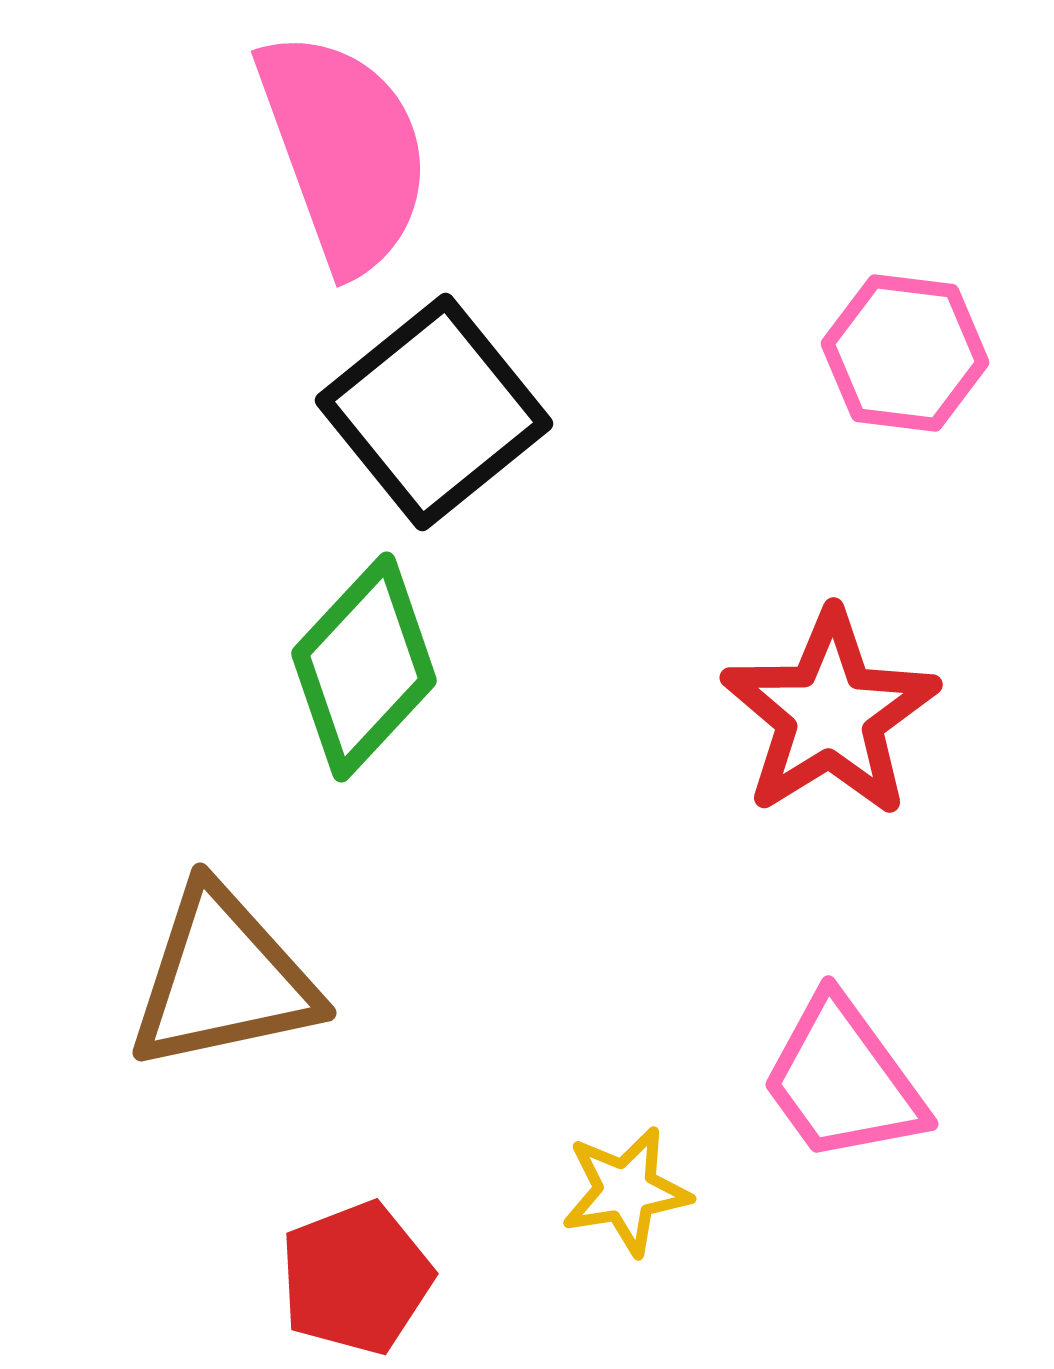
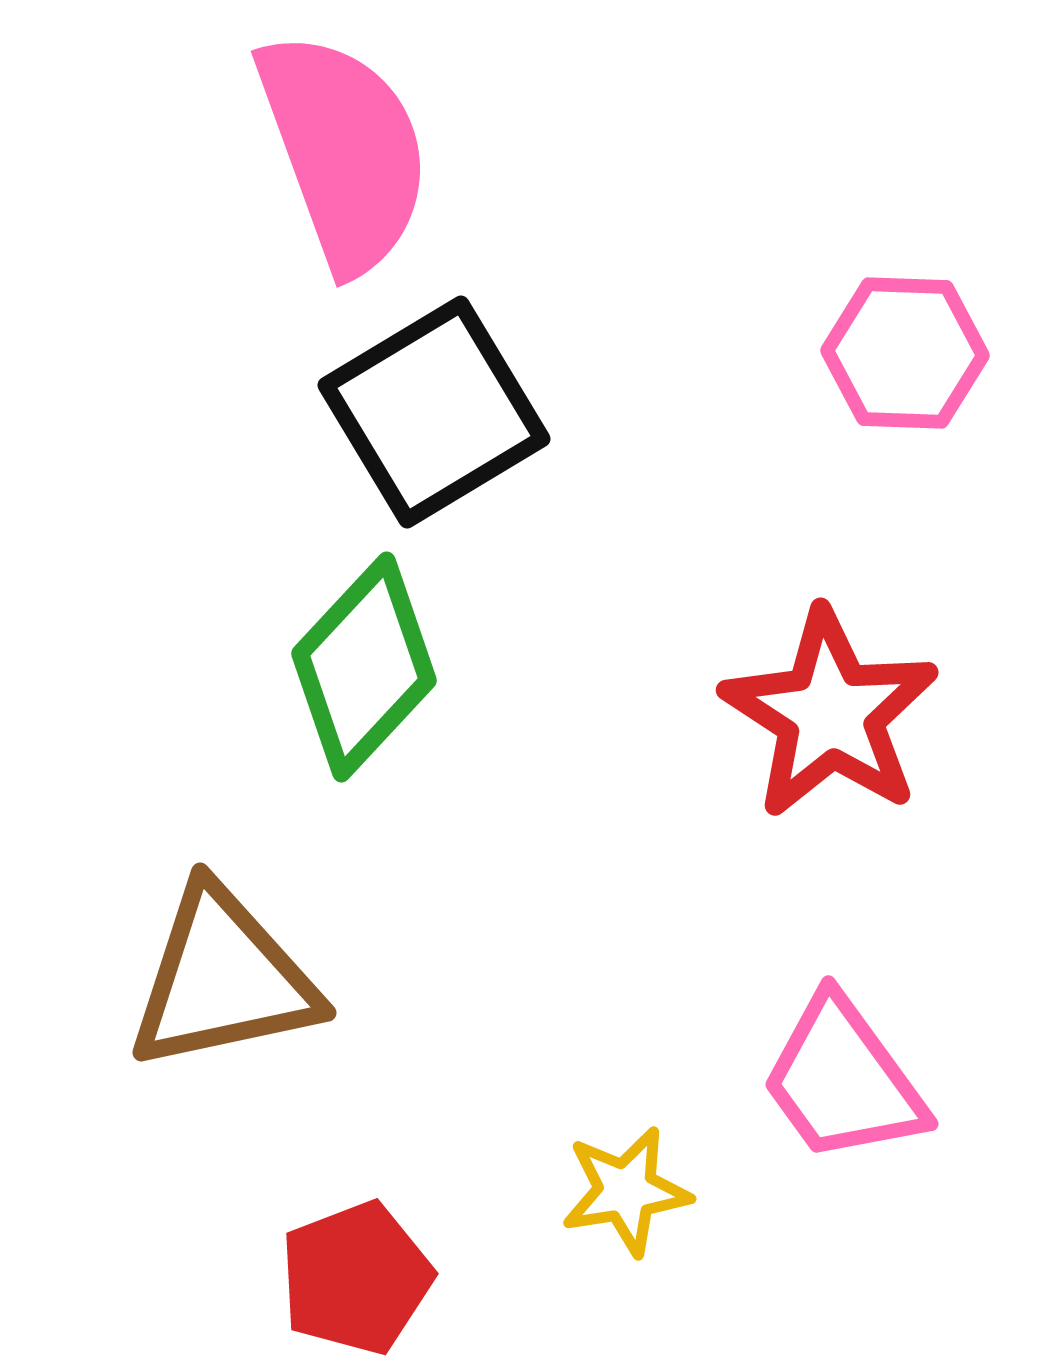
pink hexagon: rotated 5 degrees counterclockwise
black square: rotated 8 degrees clockwise
red star: rotated 7 degrees counterclockwise
